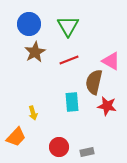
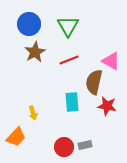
red circle: moved 5 px right
gray rectangle: moved 2 px left, 7 px up
